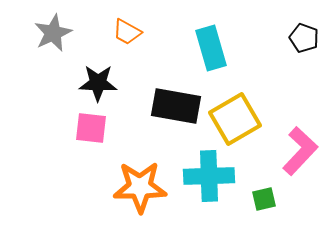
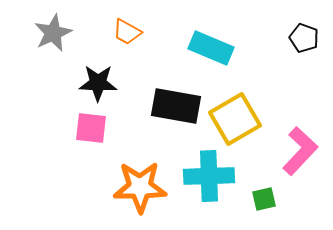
cyan rectangle: rotated 51 degrees counterclockwise
